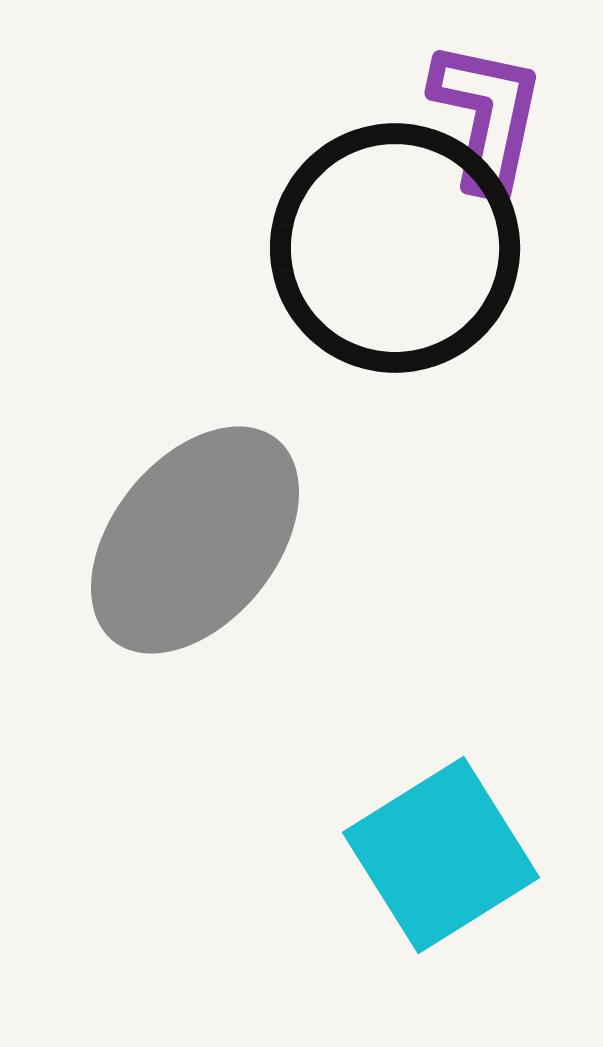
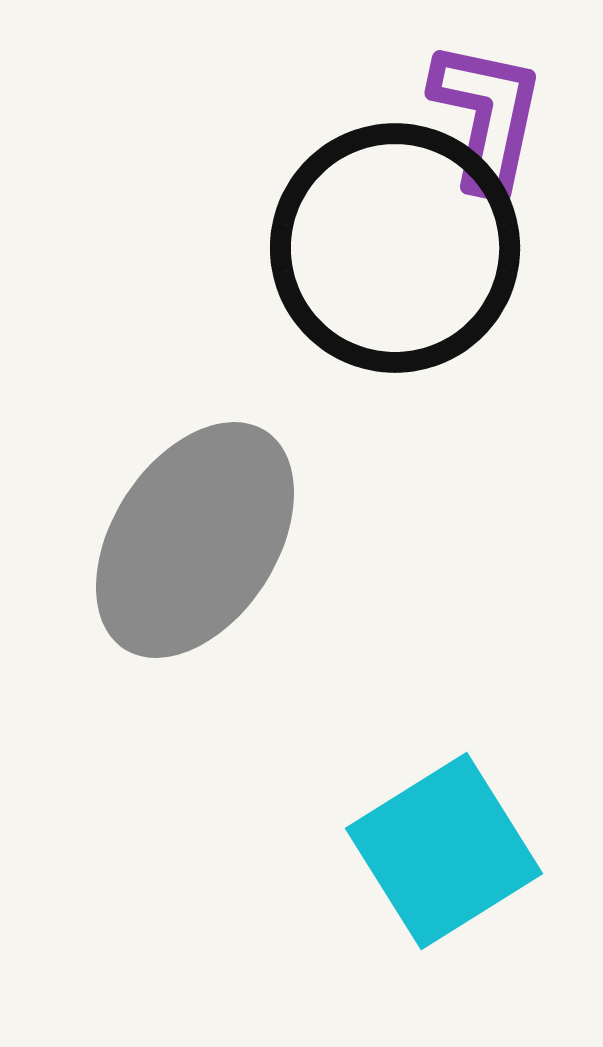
gray ellipse: rotated 6 degrees counterclockwise
cyan square: moved 3 px right, 4 px up
